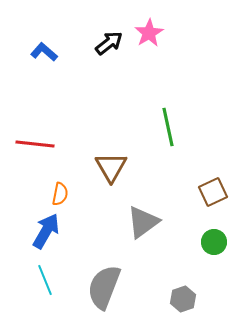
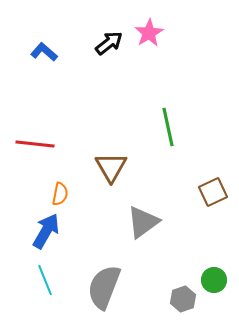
green circle: moved 38 px down
